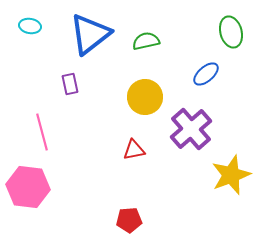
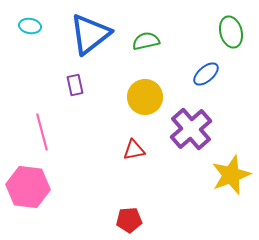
purple rectangle: moved 5 px right, 1 px down
